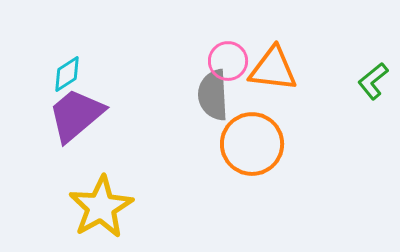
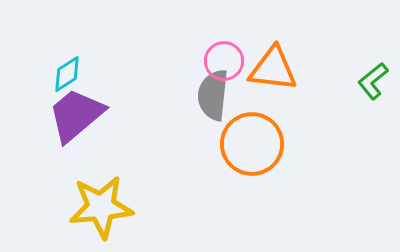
pink circle: moved 4 px left
gray semicircle: rotated 9 degrees clockwise
yellow star: rotated 24 degrees clockwise
